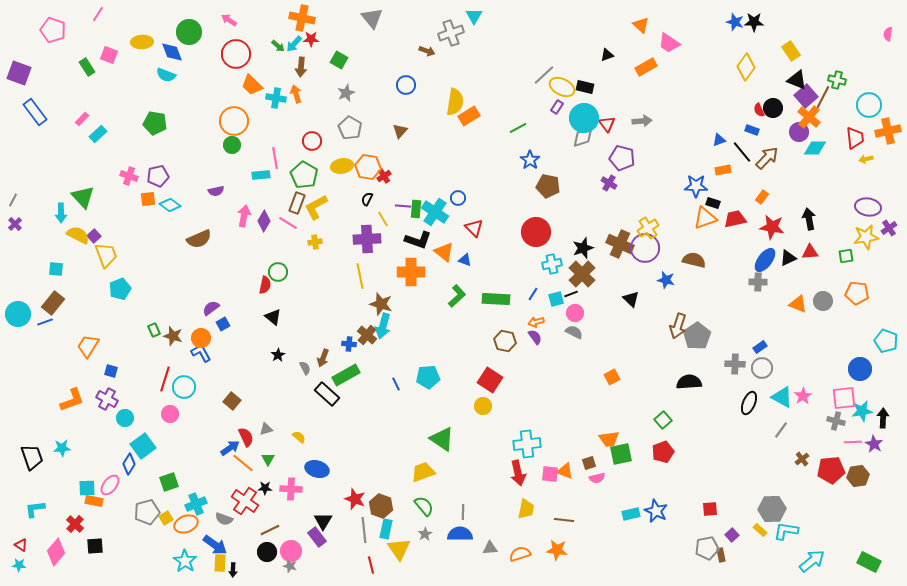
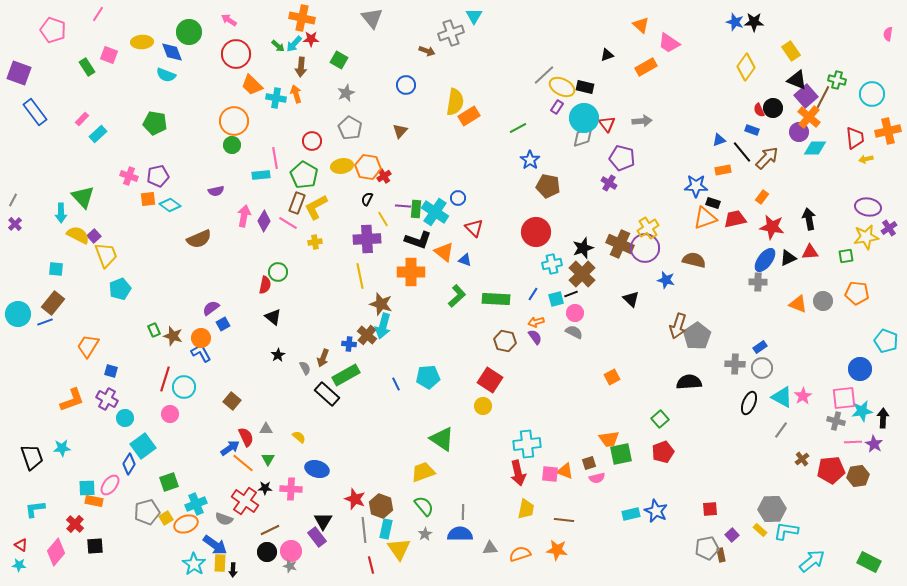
cyan circle at (869, 105): moved 3 px right, 11 px up
green square at (663, 420): moved 3 px left, 1 px up
gray triangle at (266, 429): rotated 16 degrees clockwise
cyan star at (185, 561): moved 9 px right, 3 px down
